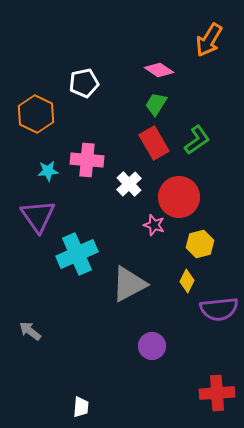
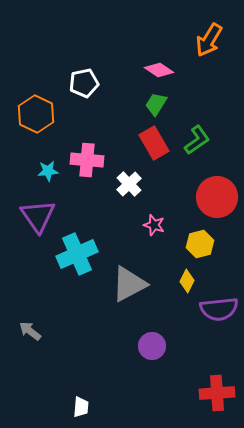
red circle: moved 38 px right
